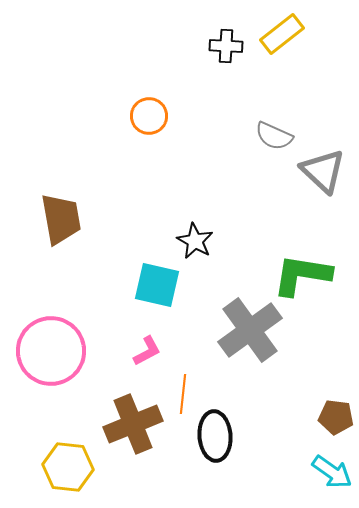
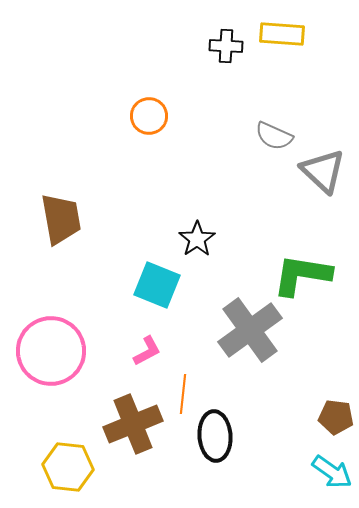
yellow rectangle: rotated 42 degrees clockwise
black star: moved 2 px right, 2 px up; rotated 9 degrees clockwise
cyan square: rotated 9 degrees clockwise
